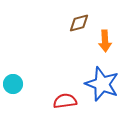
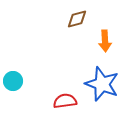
brown diamond: moved 2 px left, 4 px up
cyan circle: moved 3 px up
